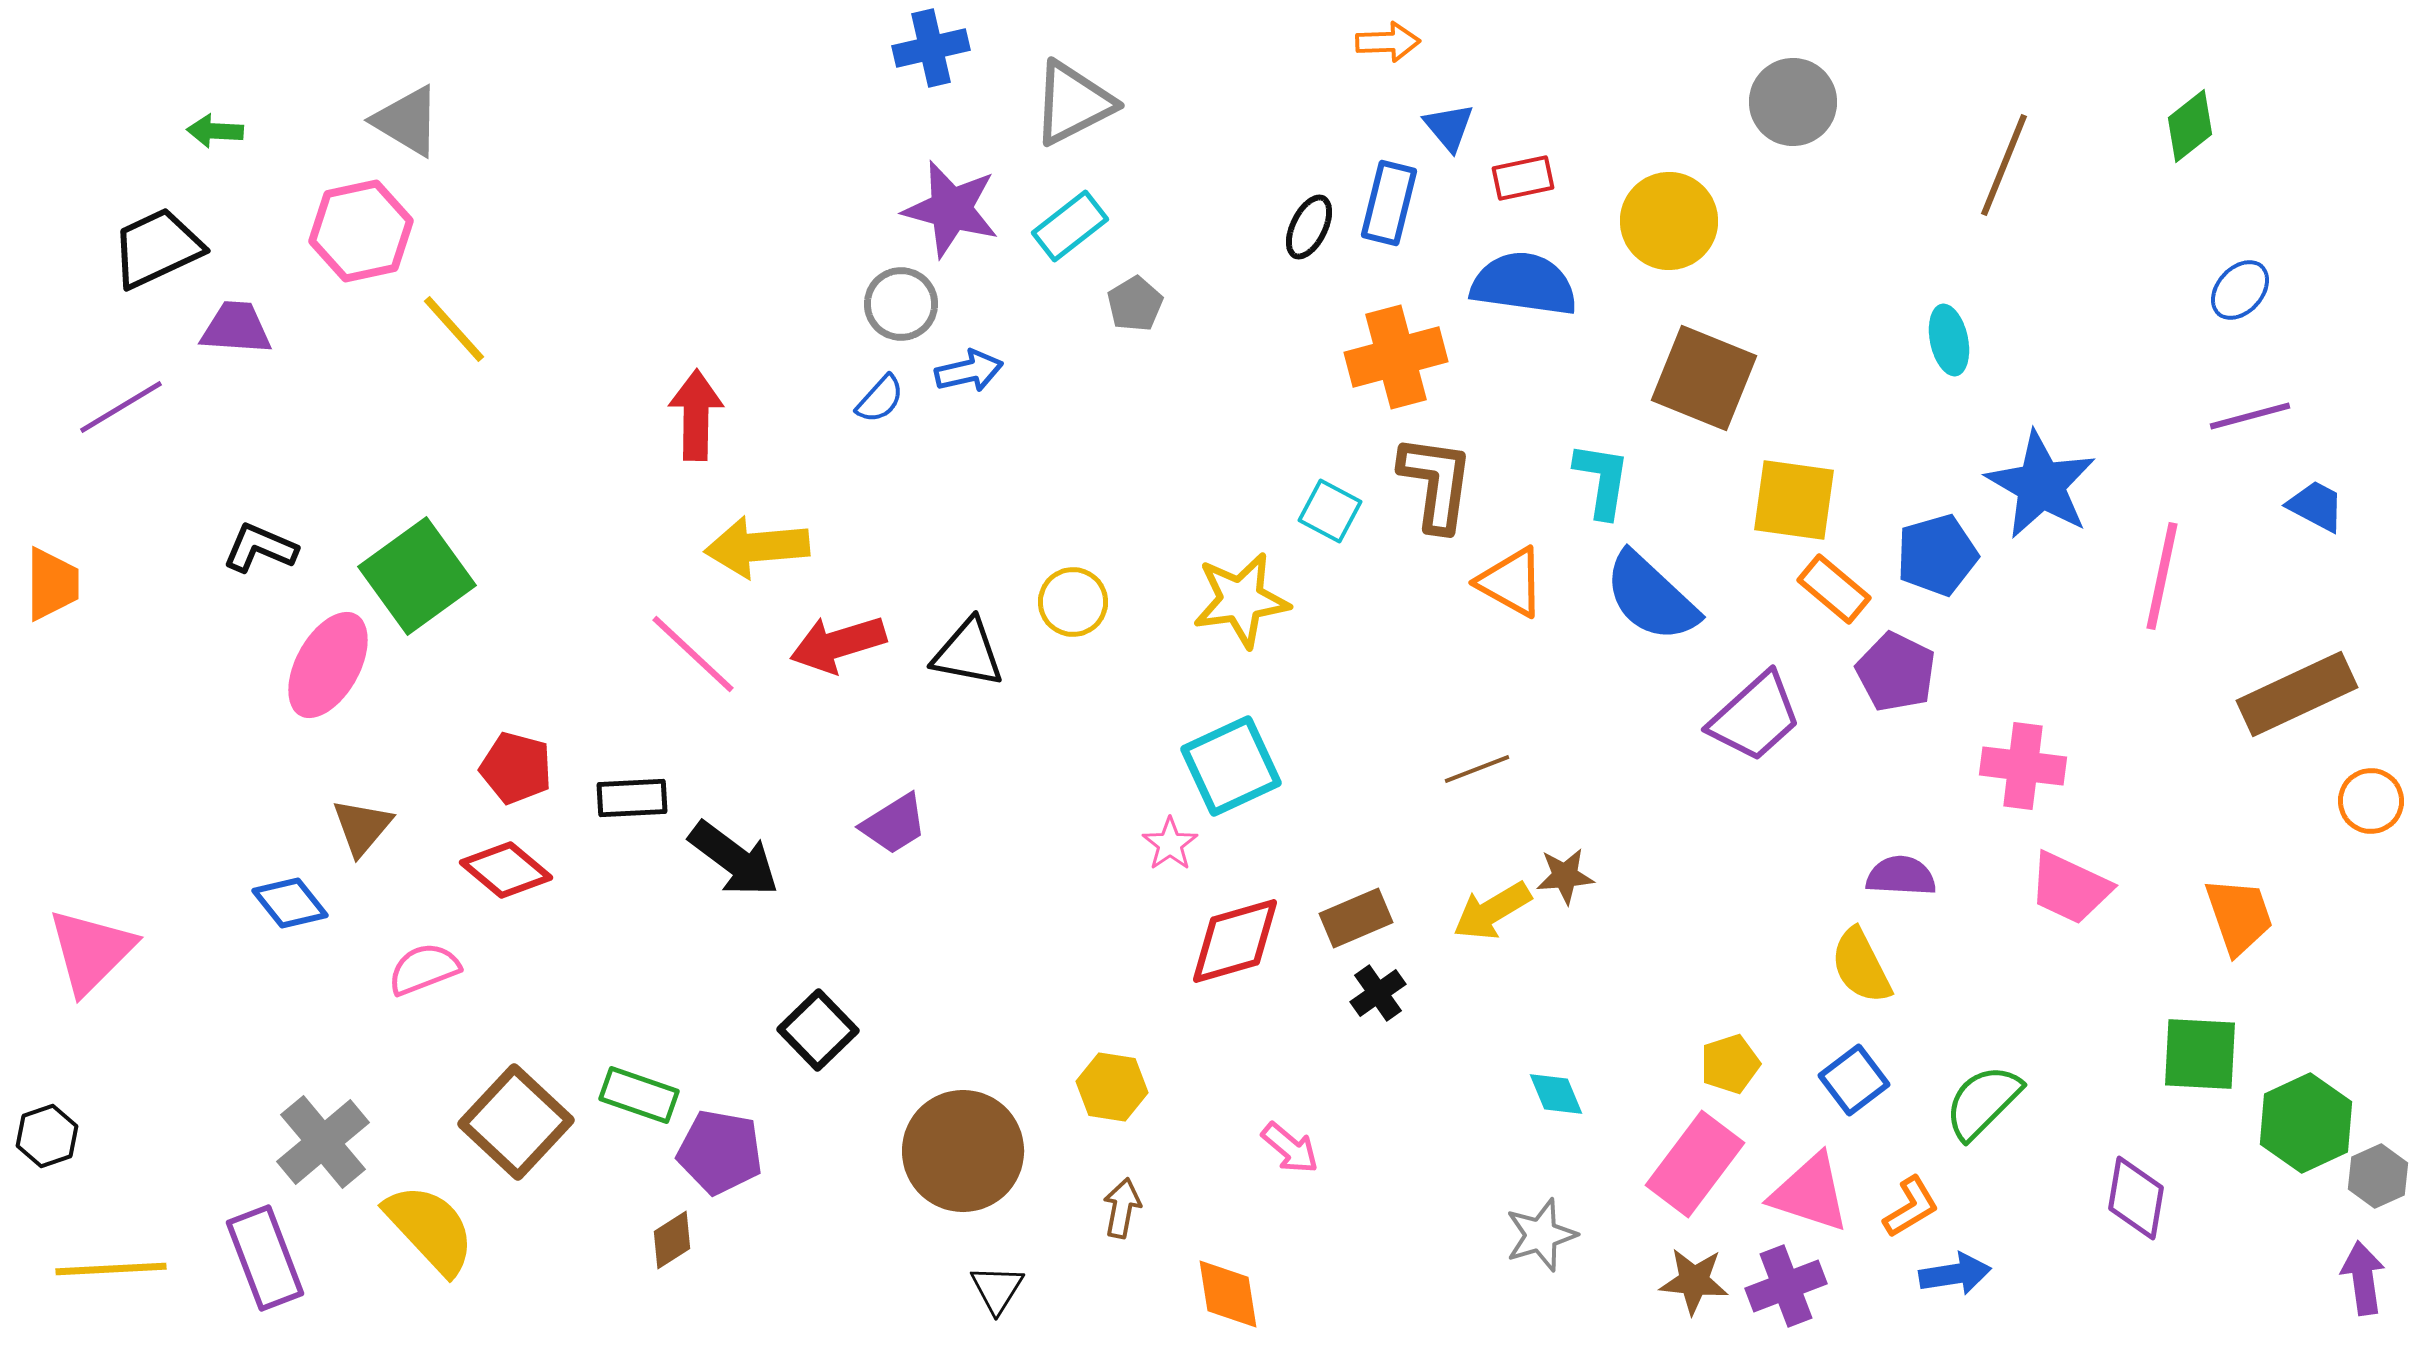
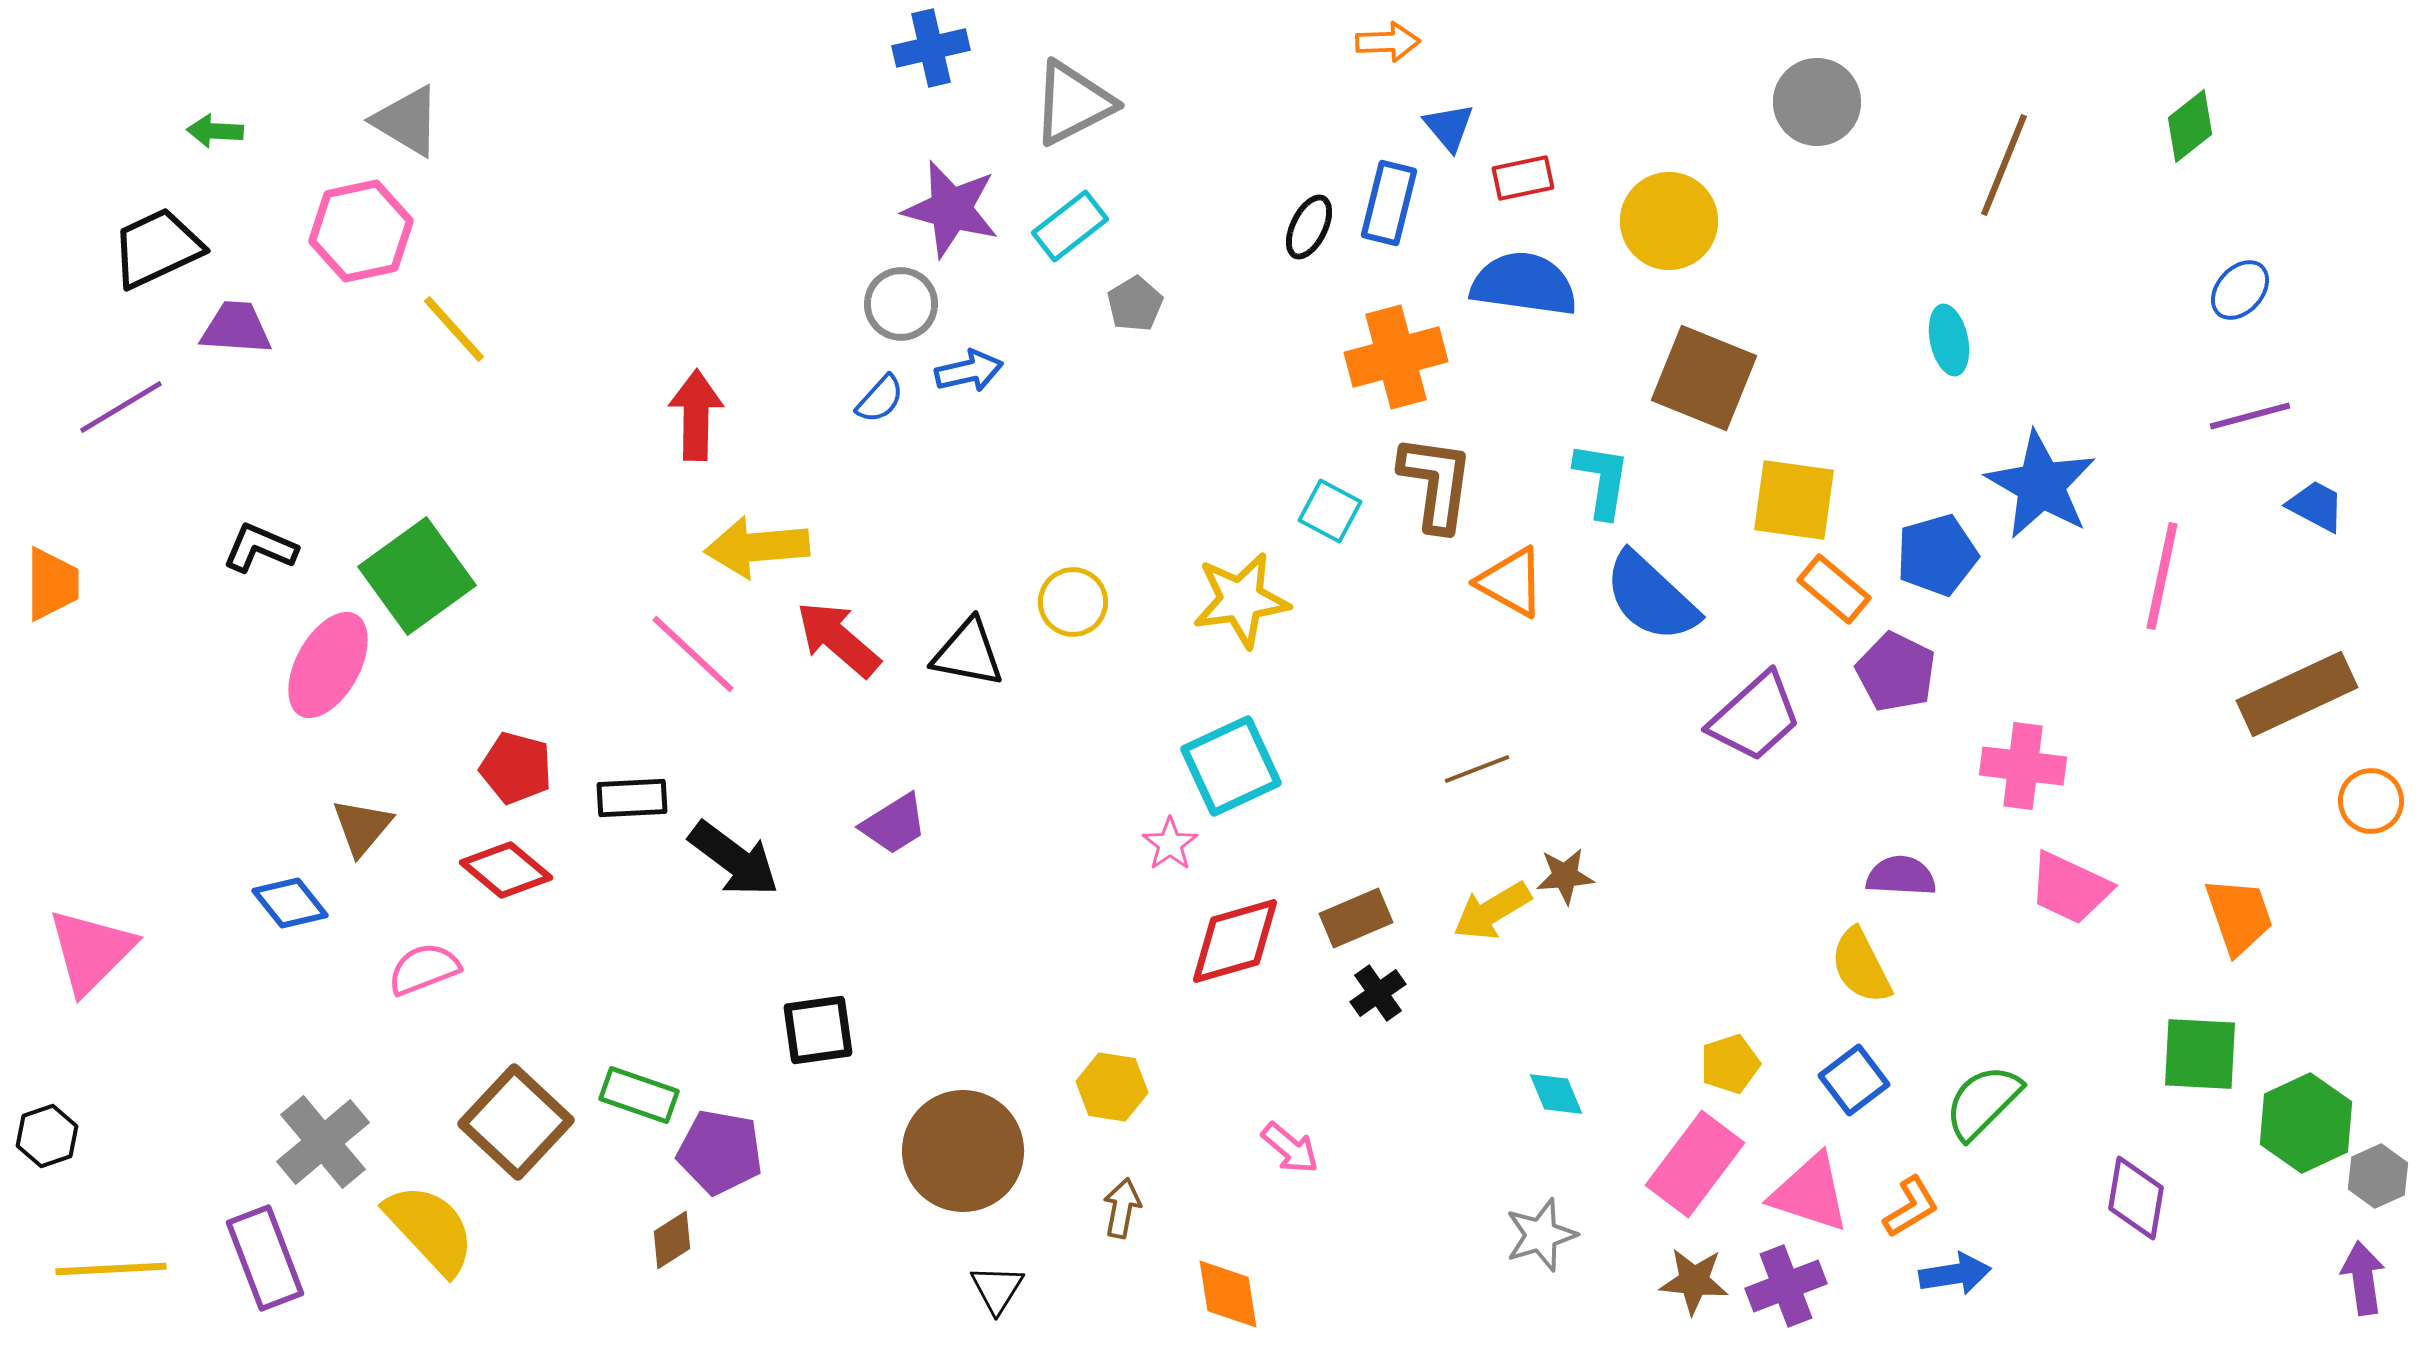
gray circle at (1793, 102): moved 24 px right
red arrow at (838, 644): moved 5 px up; rotated 58 degrees clockwise
black square at (818, 1030): rotated 36 degrees clockwise
